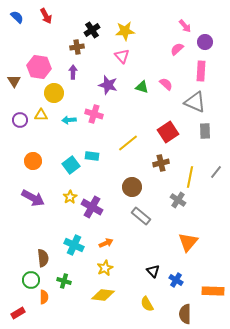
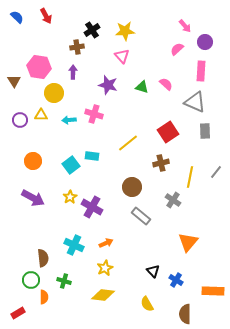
gray cross at (178, 200): moved 5 px left
